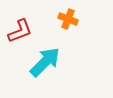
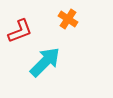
orange cross: rotated 12 degrees clockwise
